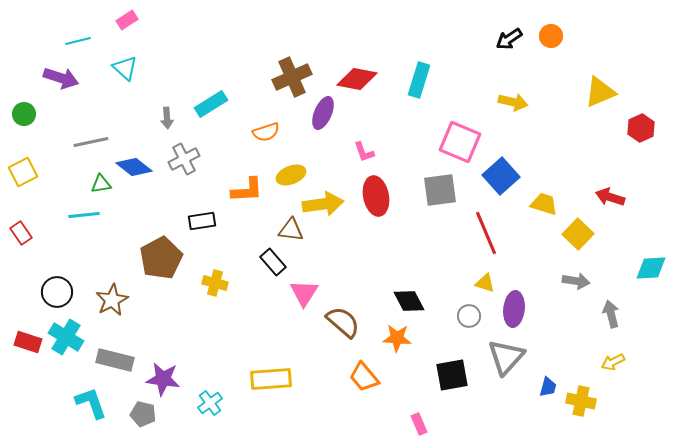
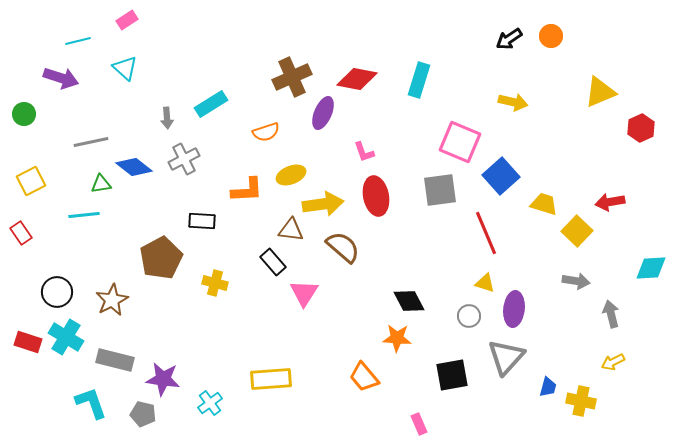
yellow square at (23, 172): moved 8 px right, 9 px down
red arrow at (610, 197): moved 5 px down; rotated 28 degrees counterclockwise
black rectangle at (202, 221): rotated 12 degrees clockwise
yellow square at (578, 234): moved 1 px left, 3 px up
brown semicircle at (343, 322): moved 75 px up
